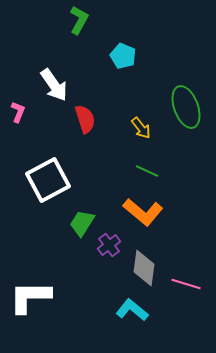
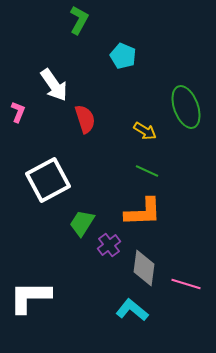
yellow arrow: moved 4 px right, 3 px down; rotated 20 degrees counterclockwise
orange L-shape: rotated 42 degrees counterclockwise
